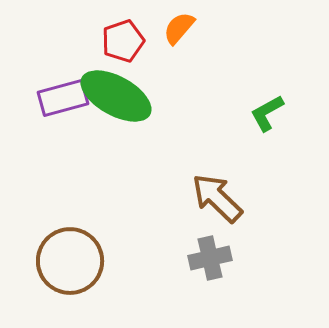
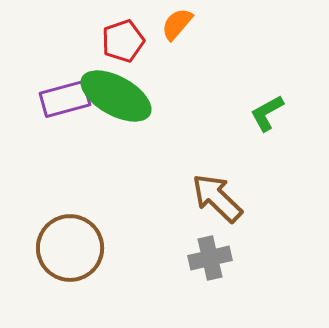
orange semicircle: moved 2 px left, 4 px up
purple rectangle: moved 2 px right, 1 px down
brown circle: moved 13 px up
